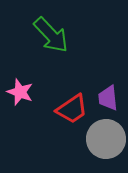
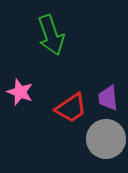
green arrow: rotated 24 degrees clockwise
red trapezoid: moved 1 px left, 1 px up
